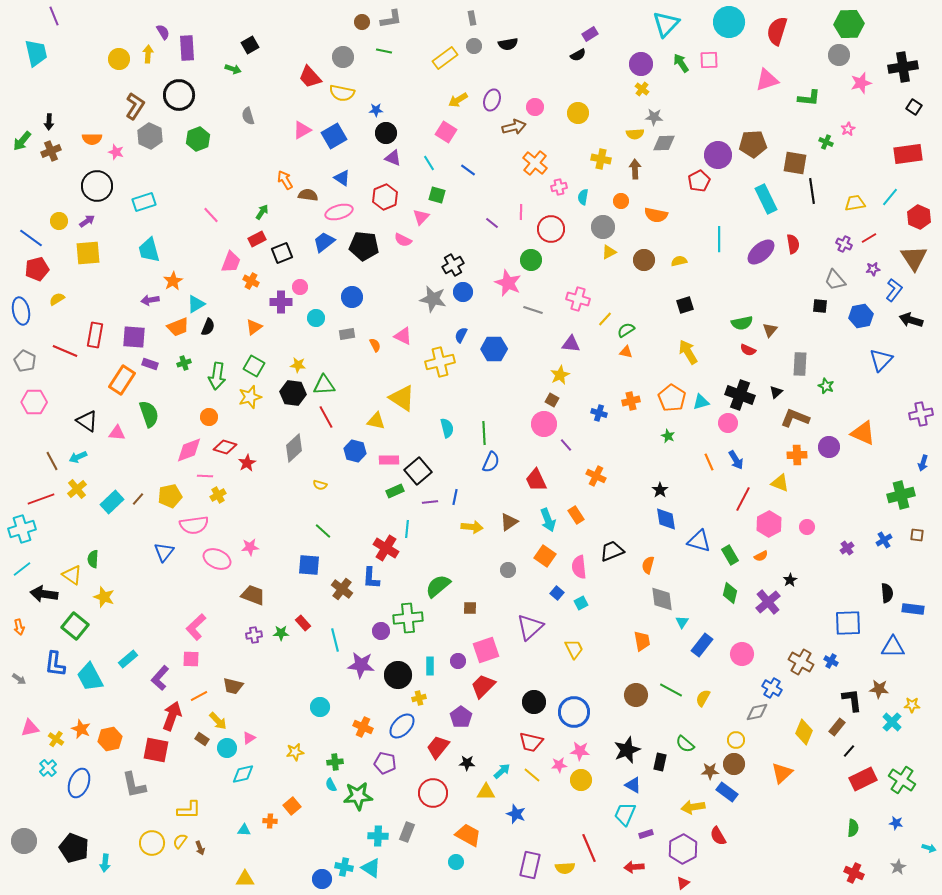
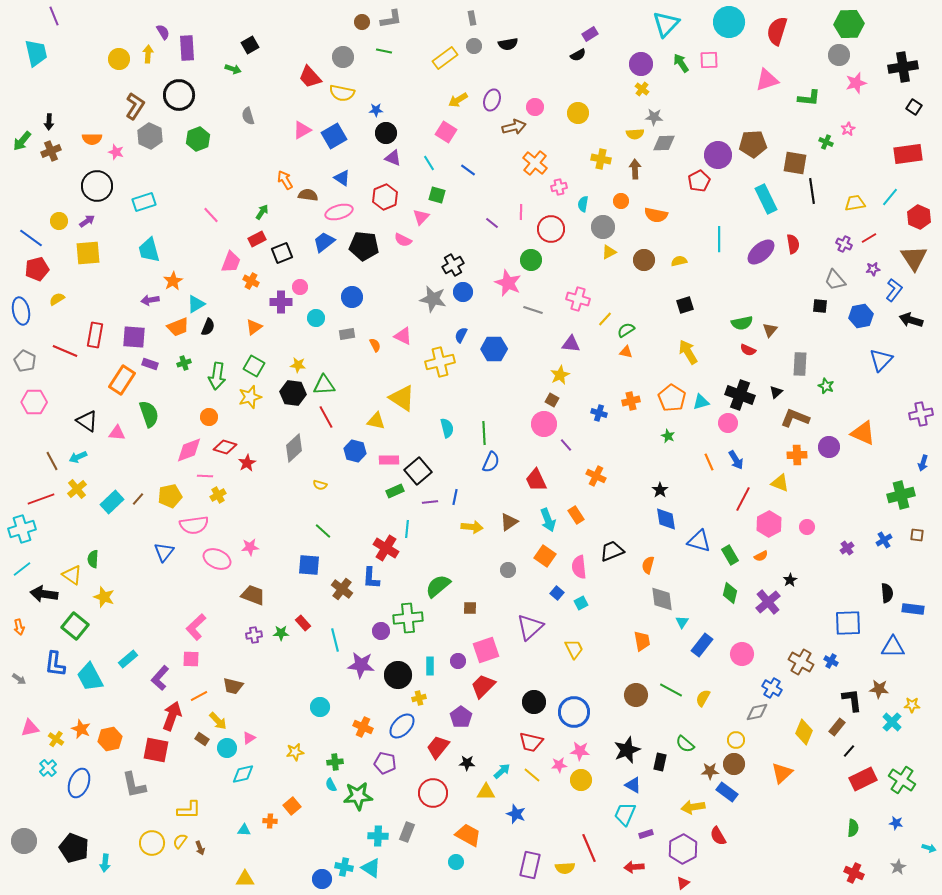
pink star at (861, 83): moved 5 px left
cyan semicircle at (583, 197): moved 7 px down
